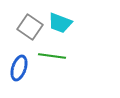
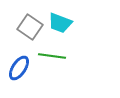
blue ellipse: rotated 15 degrees clockwise
